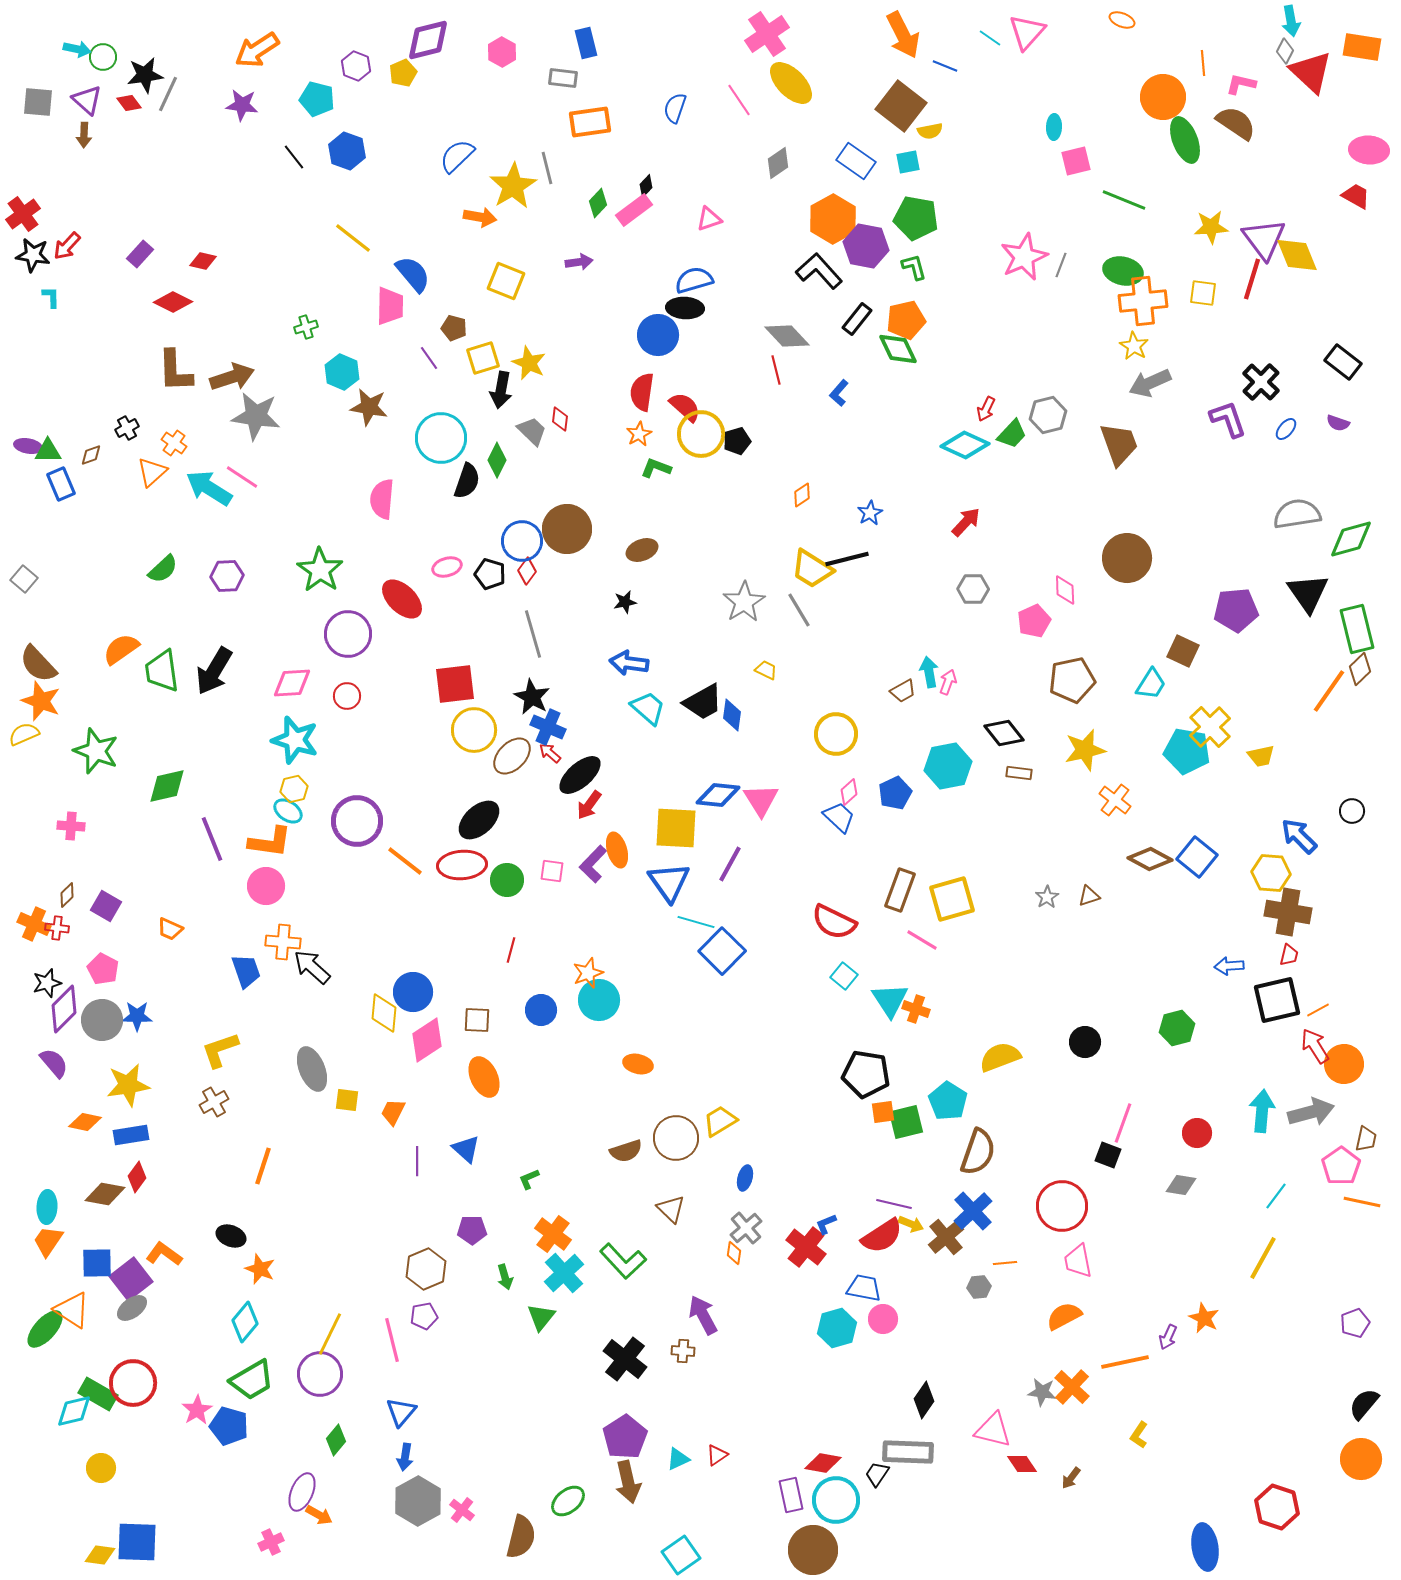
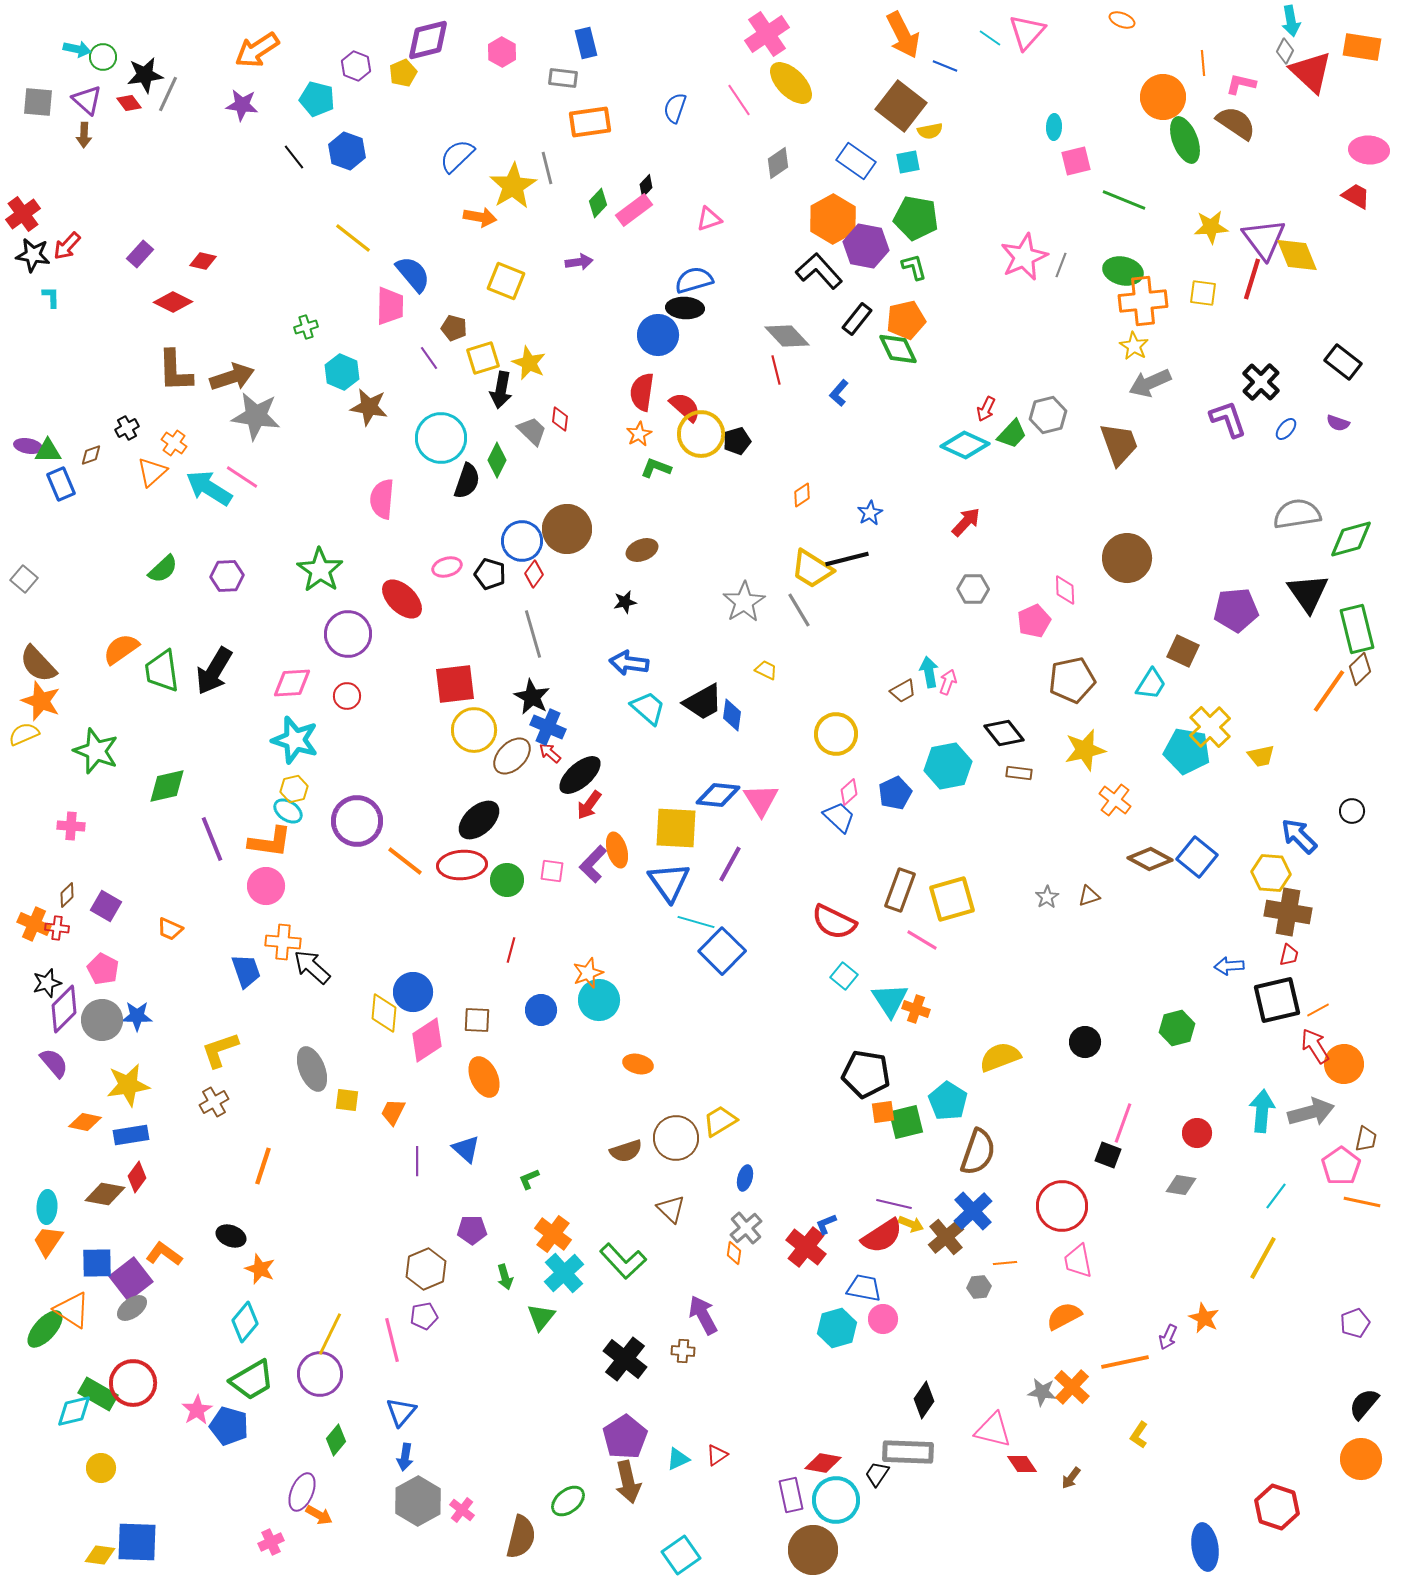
red diamond at (527, 571): moved 7 px right, 3 px down
